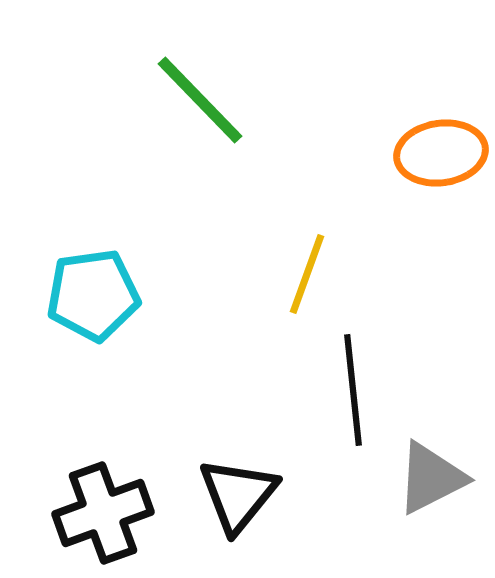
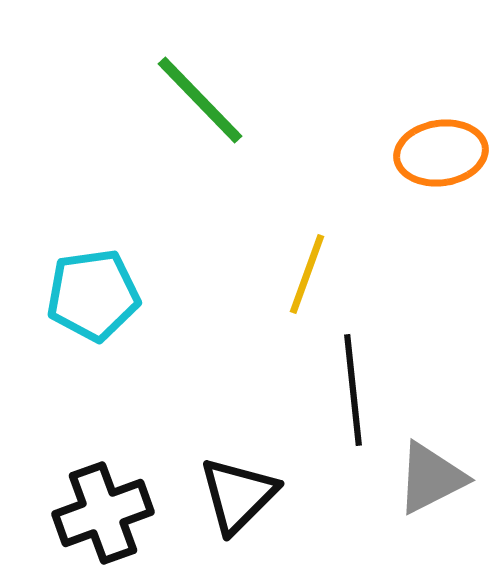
black triangle: rotated 6 degrees clockwise
